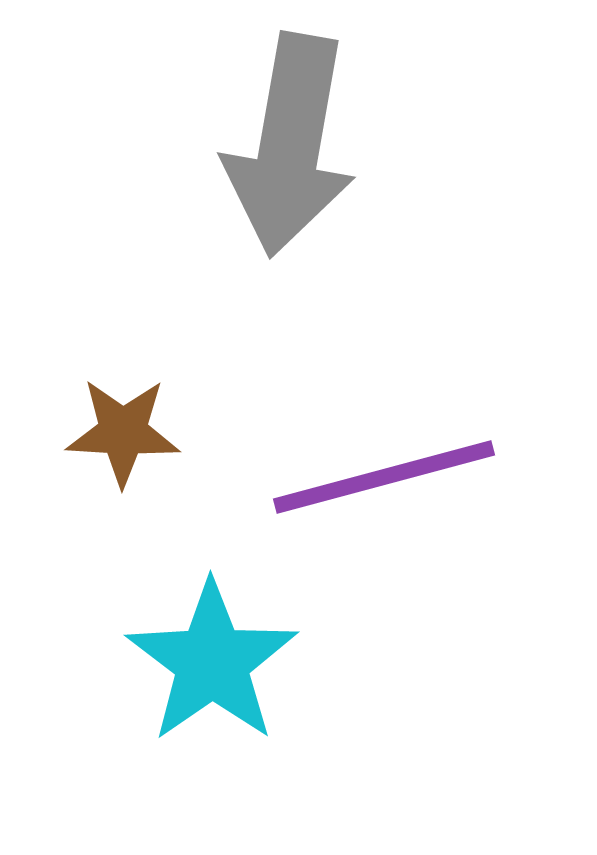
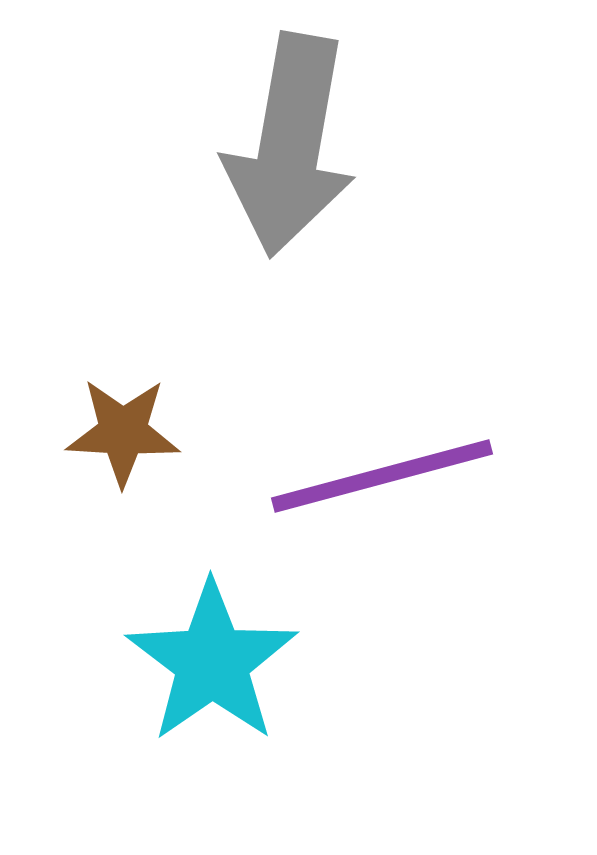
purple line: moved 2 px left, 1 px up
